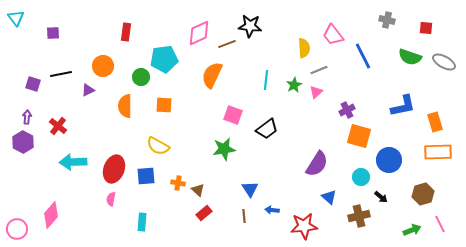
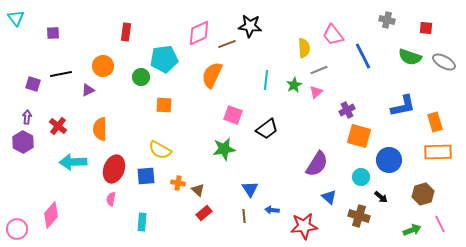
orange semicircle at (125, 106): moved 25 px left, 23 px down
yellow semicircle at (158, 146): moved 2 px right, 4 px down
brown cross at (359, 216): rotated 30 degrees clockwise
